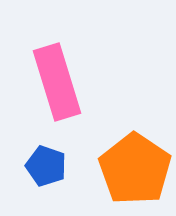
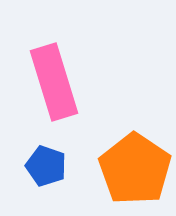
pink rectangle: moved 3 px left
